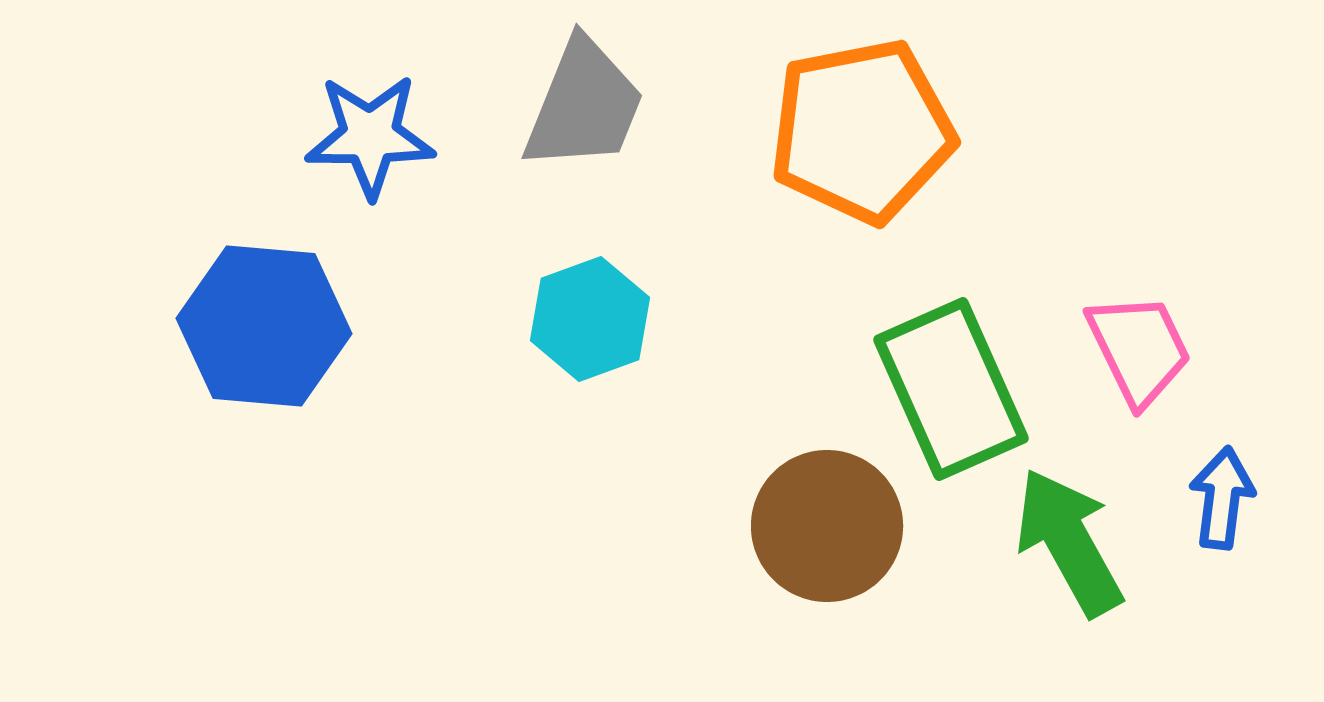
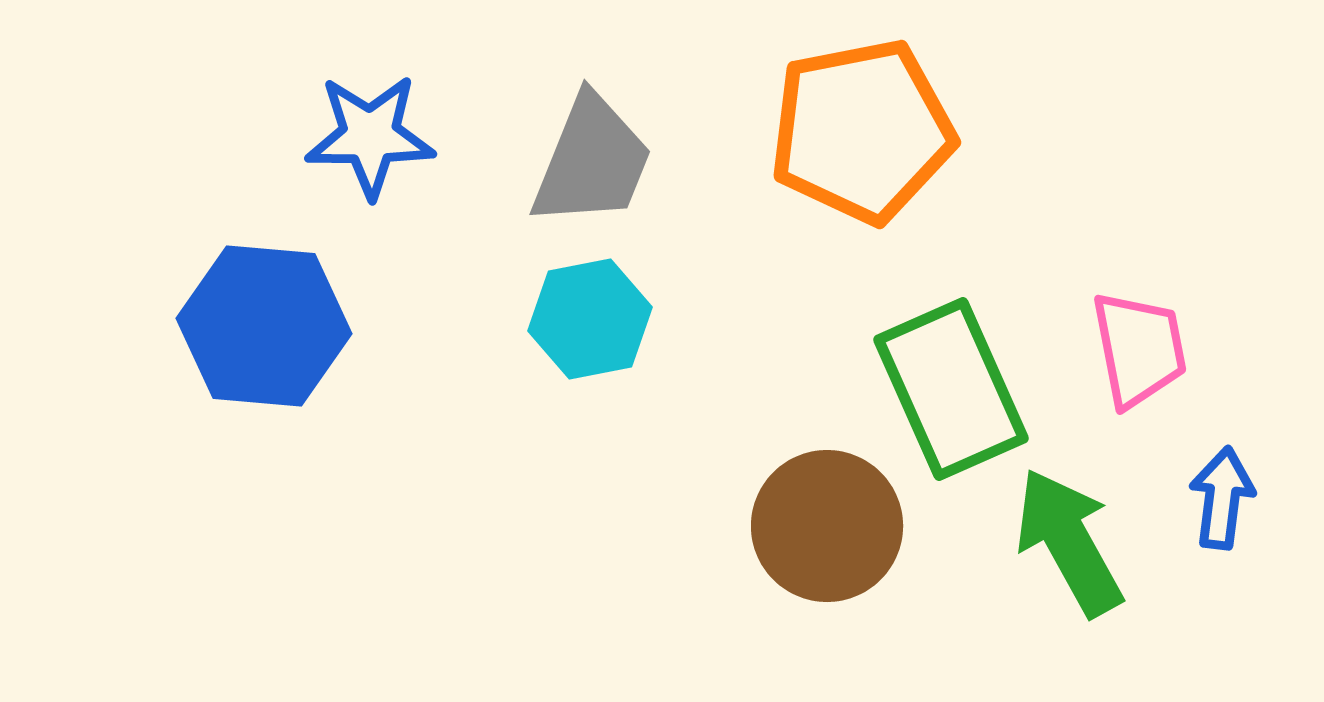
gray trapezoid: moved 8 px right, 56 px down
cyan hexagon: rotated 9 degrees clockwise
pink trapezoid: rotated 15 degrees clockwise
